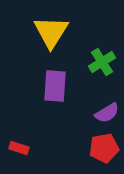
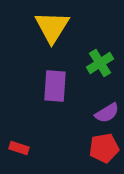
yellow triangle: moved 1 px right, 5 px up
green cross: moved 2 px left, 1 px down
